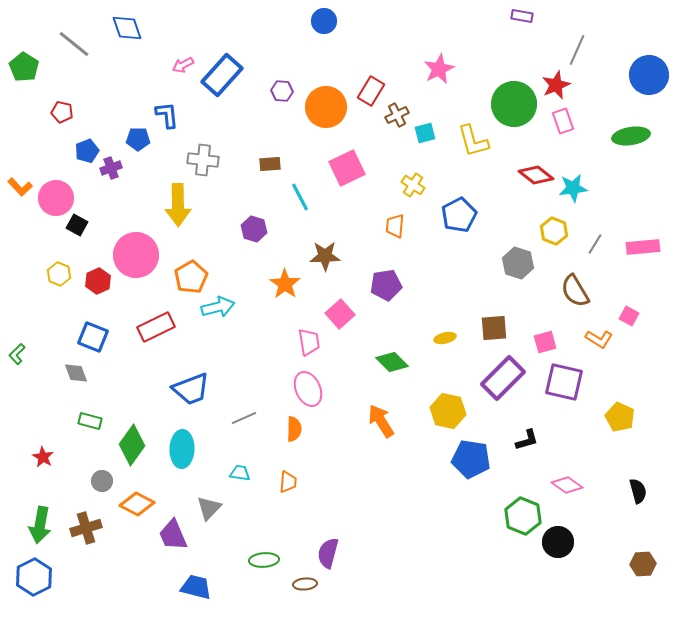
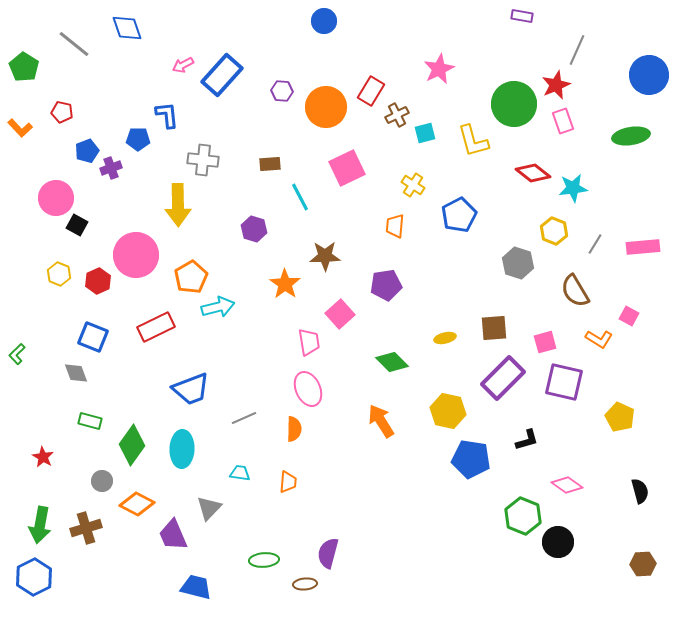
red diamond at (536, 175): moved 3 px left, 2 px up
orange L-shape at (20, 187): moved 59 px up
black semicircle at (638, 491): moved 2 px right
